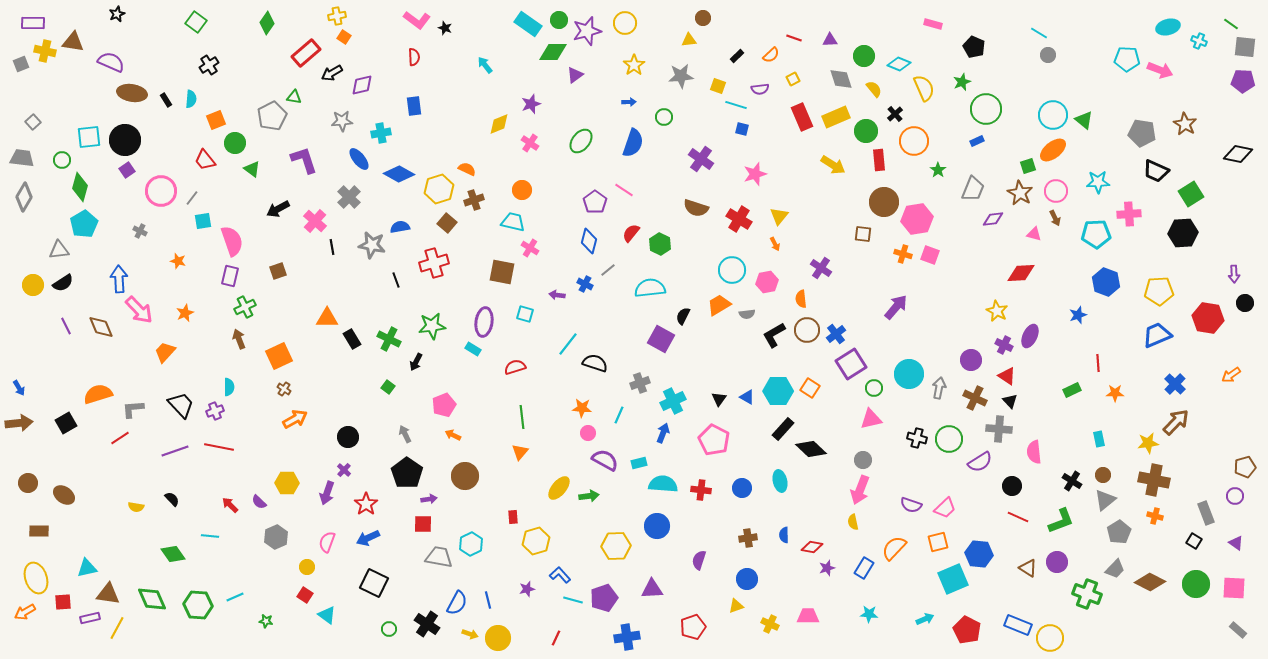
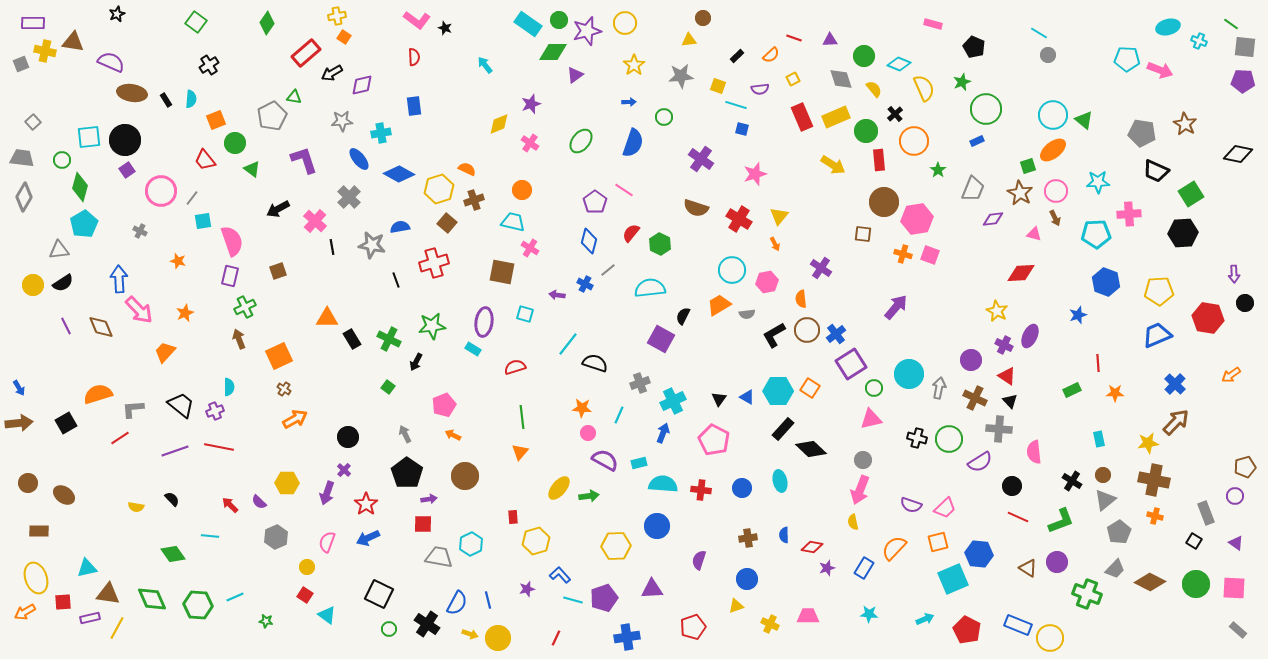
black trapezoid at (181, 405): rotated 8 degrees counterclockwise
black square at (374, 583): moved 5 px right, 11 px down
